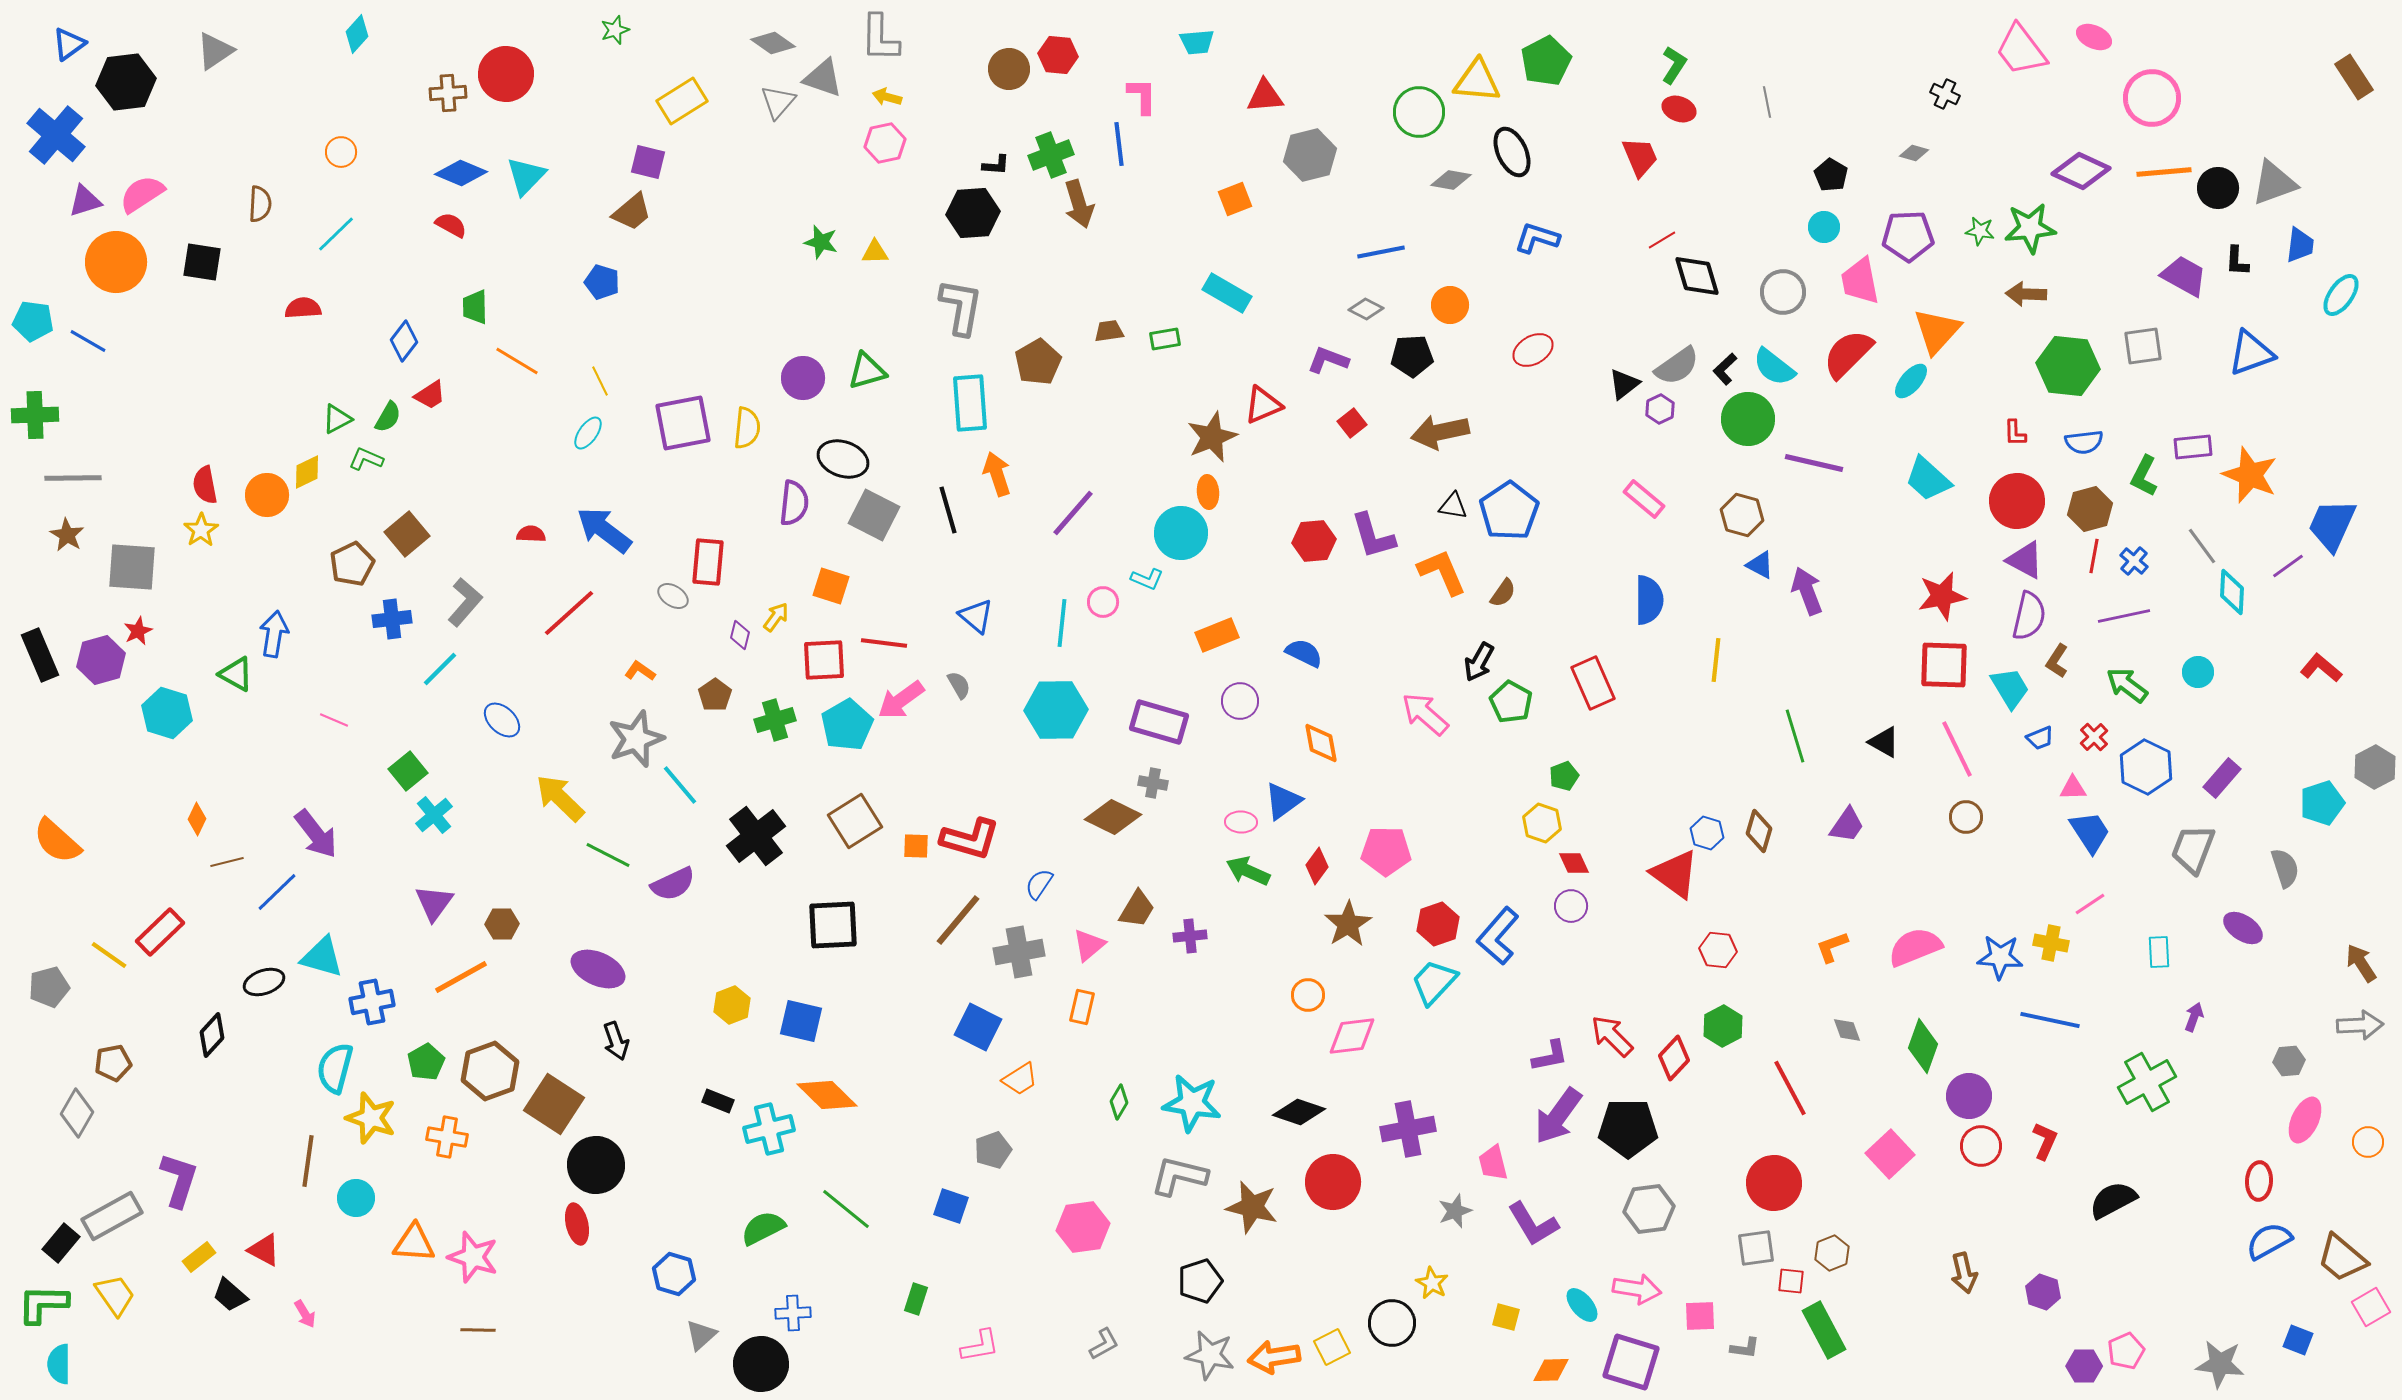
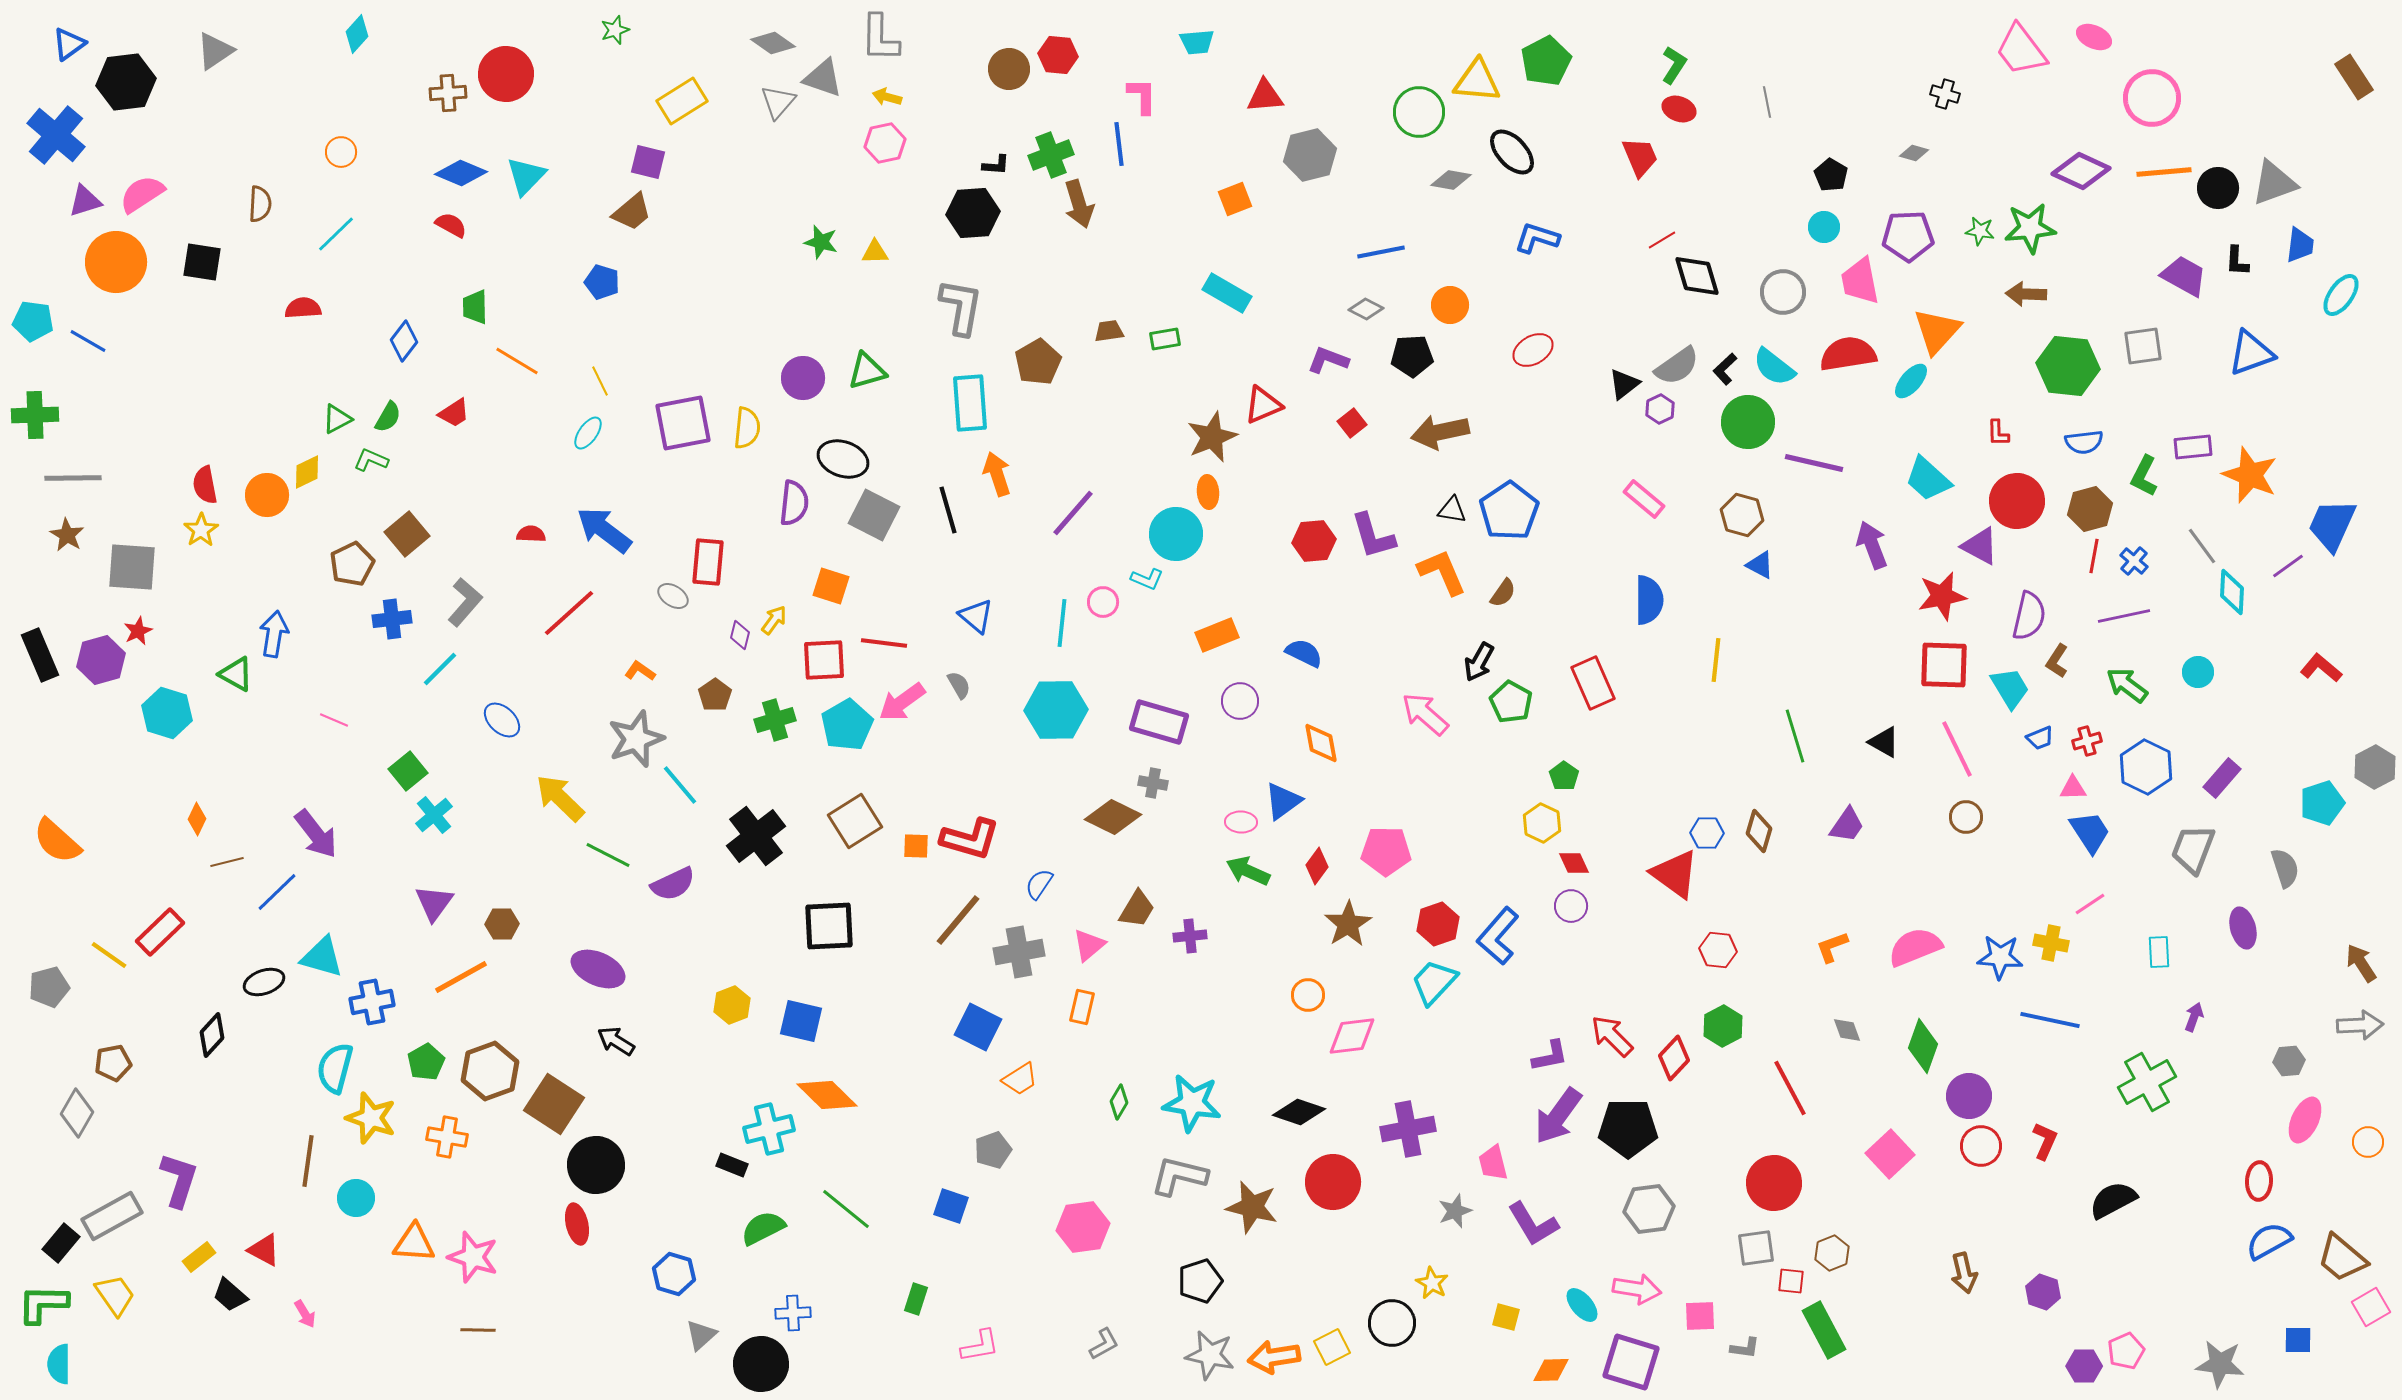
black cross at (1945, 94): rotated 8 degrees counterclockwise
black ellipse at (1512, 152): rotated 18 degrees counterclockwise
red semicircle at (1848, 354): rotated 36 degrees clockwise
red trapezoid at (430, 395): moved 24 px right, 18 px down
green circle at (1748, 419): moved 3 px down
red L-shape at (2015, 433): moved 17 px left
green L-shape at (366, 459): moved 5 px right, 1 px down
black triangle at (1453, 506): moved 1 px left, 4 px down
cyan circle at (1181, 533): moved 5 px left, 1 px down
purple triangle at (2025, 560): moved 45 px left, 14 px up
purple arrow at (1807, 591): moved 65 px right, 46 px up
yellow arrow at (776, 617): moved 2 px left, 3 px down
pink arrow at (901, 700): moved 1 px right, 2 px down
red cross at (2094, 737): moved 7 px left, 4 px down; rotated 28 degrees clockwise
green pentagon at (1564, 776): rotated 16 degrees counterclockwise
yellow hexagon at (1542, 823): rotated 6 degrees clockwise
blue hexagon at (1707, 833): rotated 16 degrees counterclockwise
black square at (833, 925): moved 4 px left, 1 px down
purple ellipse at (2243, 928): rotated 42 degrees clockwise
black arrow at (616, 1041): rotated 141 degrees clockwise
black rectangle at (718, 1101): moved 14 px right, 64 px down
blue square at (2298, 1340): rotated 20 degrees counterclockwise
